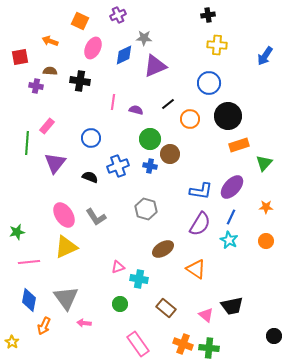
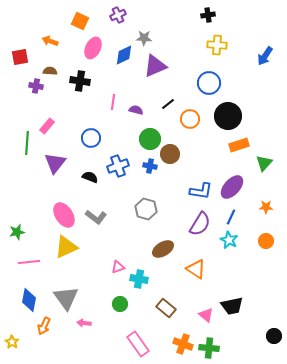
gray L-shape at (96, 217): rotated 20 degrees counterclockwise
